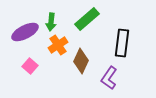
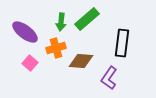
green arrow: moved 10 px right
purple ellipse: rotated 64 degrees clockwise
orange cross: moved 2 px left, 3 px down; rotated 18 degrees clockwise
brown diamond: rotated 70 degrees clockwise
pink square: moved 3 px up
